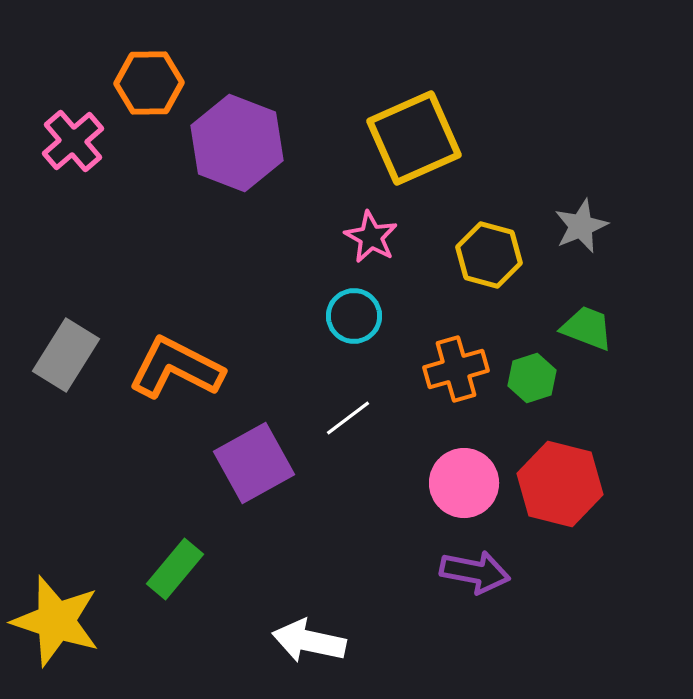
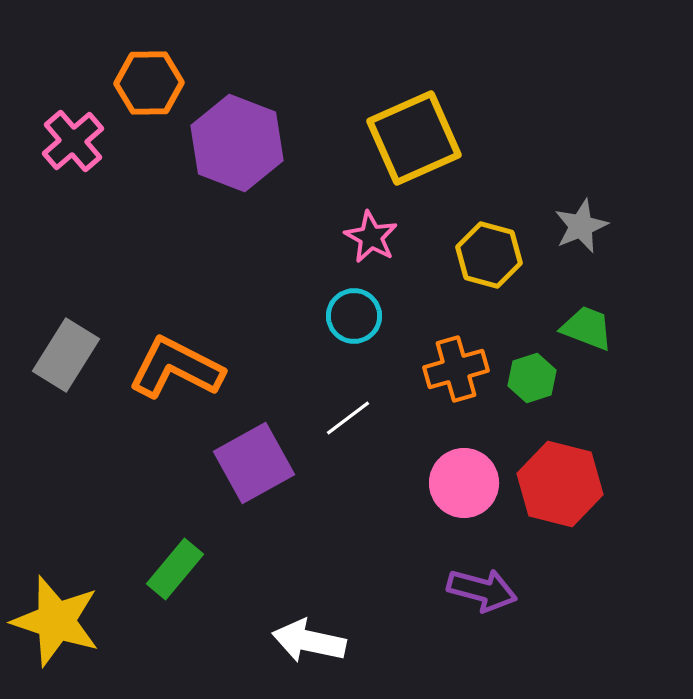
purple arrow: moved 7 px right, 18 px down; rotated 4 degrees clockwise
